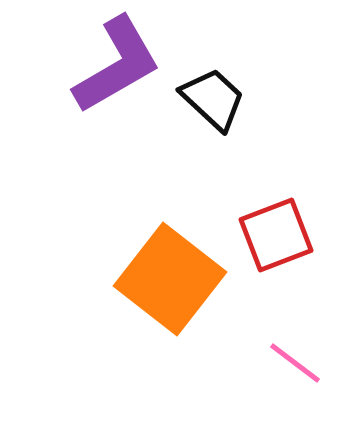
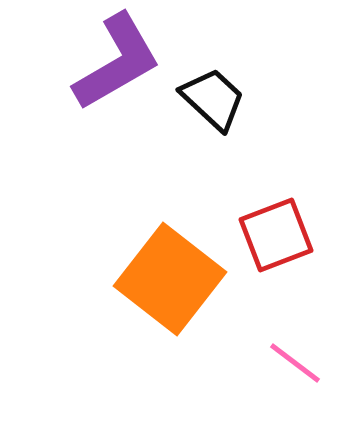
purple L-shape: moved 3 px up
